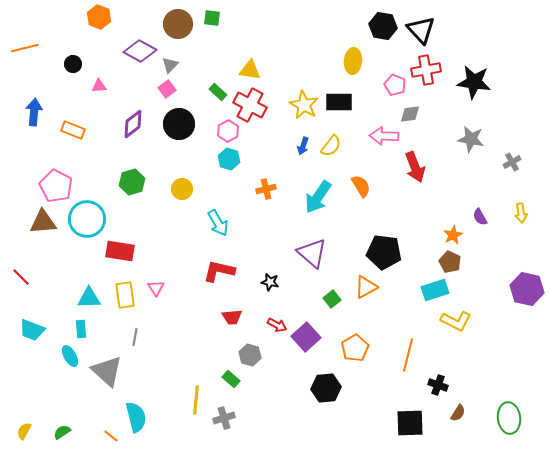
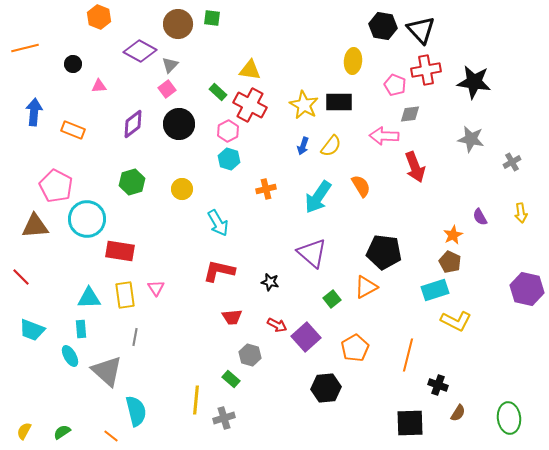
brown triangle at (43, 222): moved 8 px left, 4 px down
cyan semicircle at (136, 417): moved 6 px up
